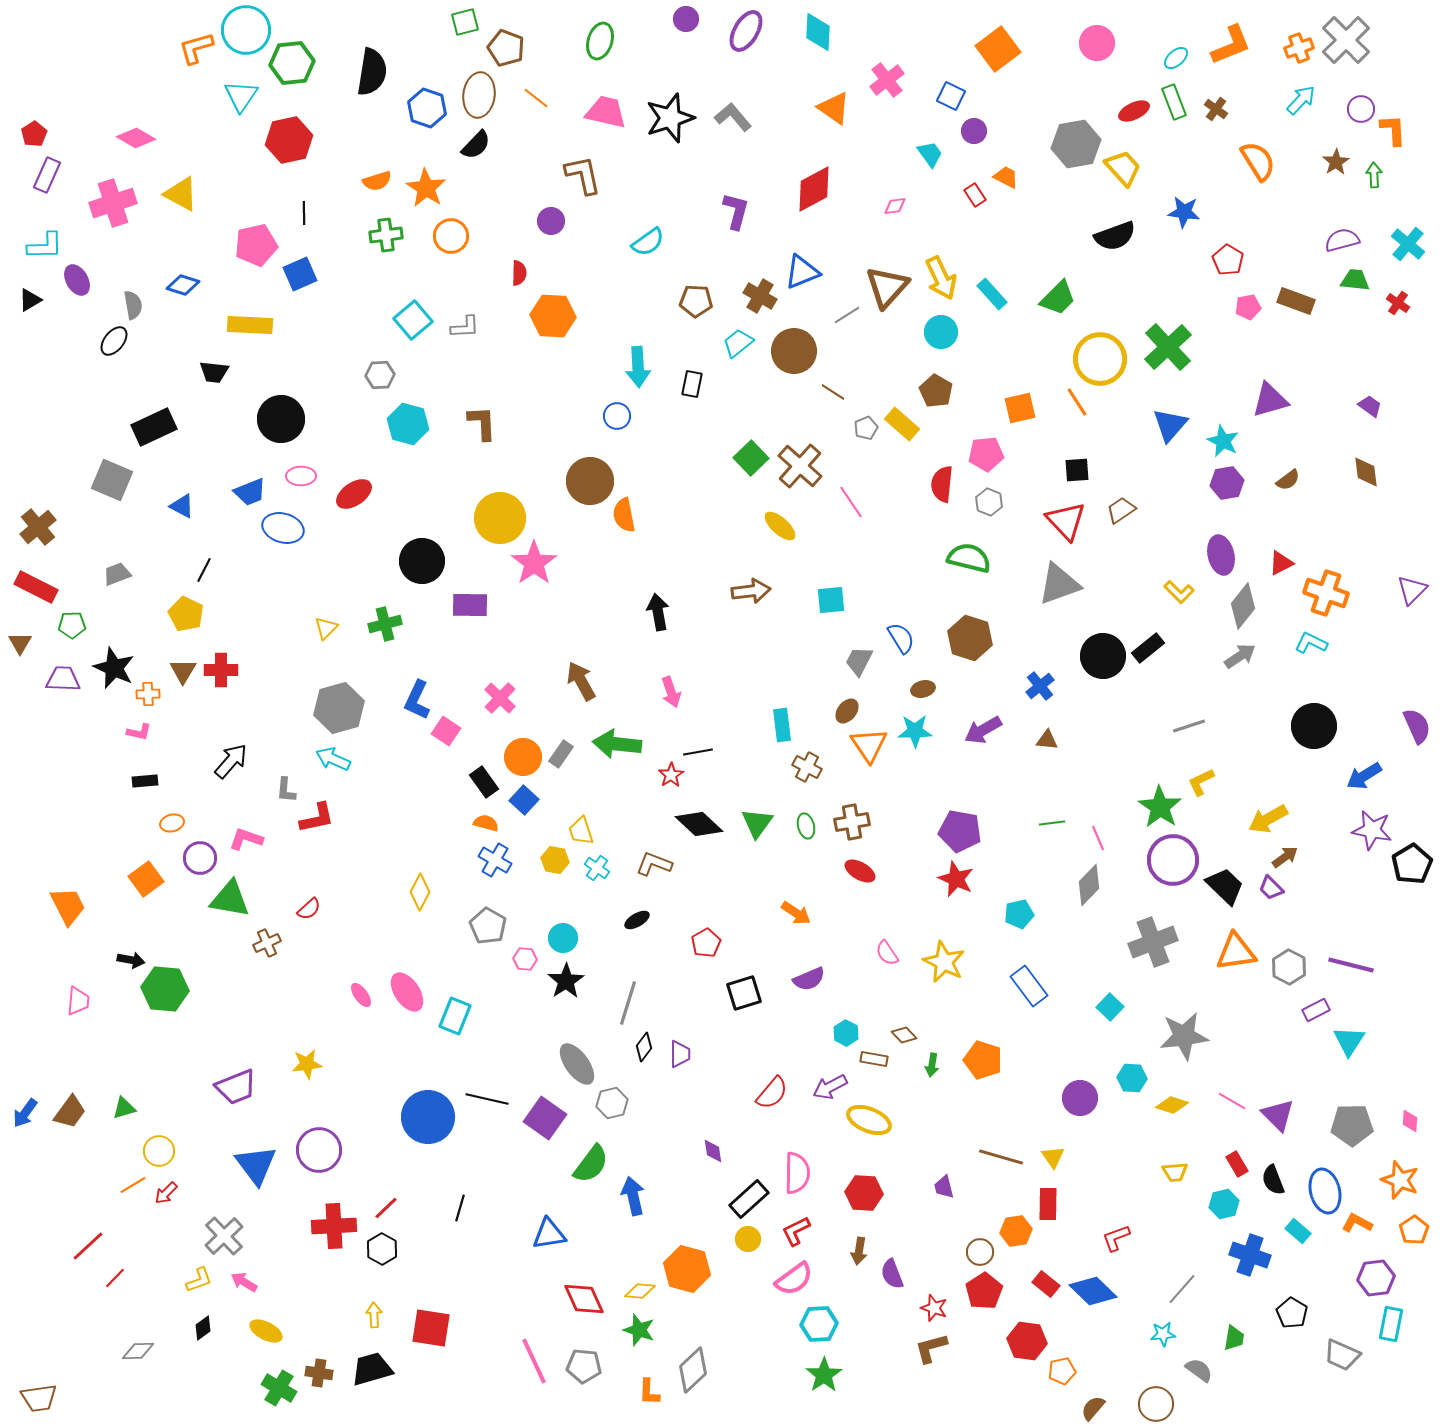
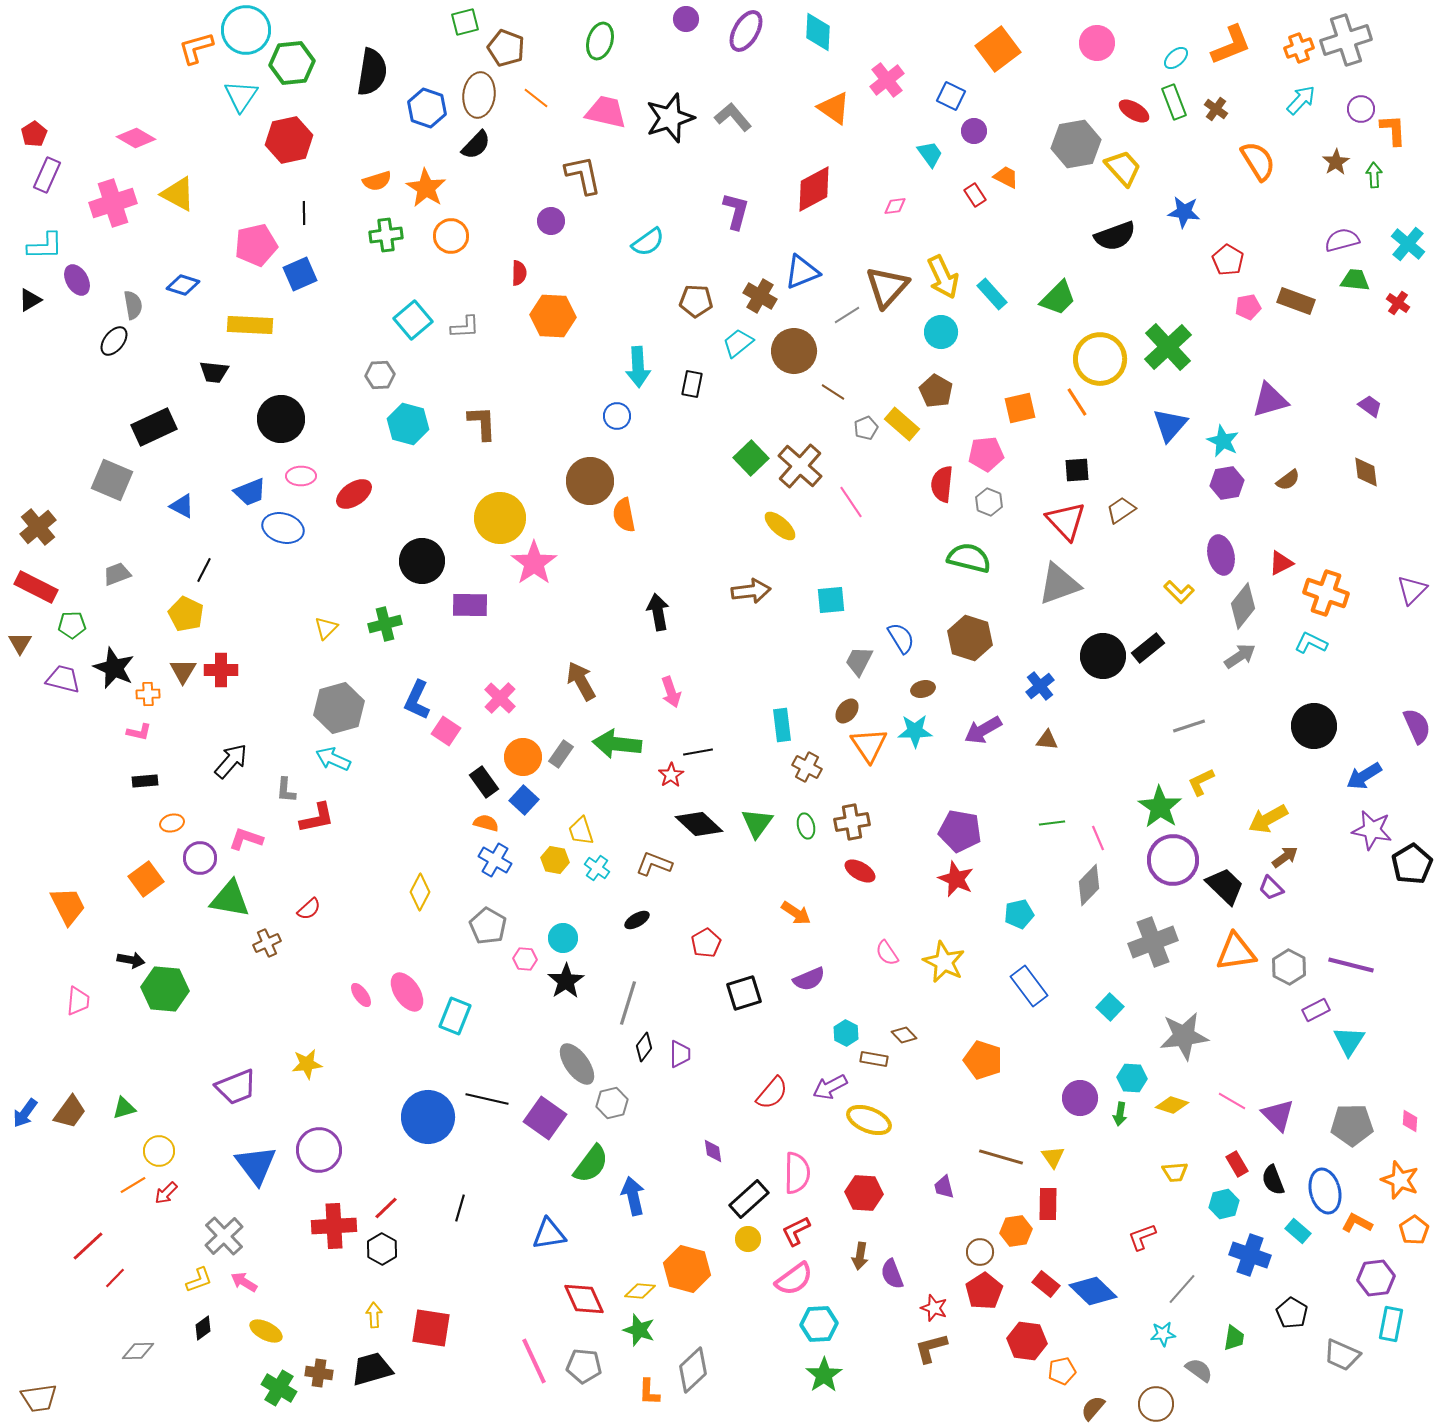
gray cross at (1346, 40): rotated 27 degrees clockwise
red ellipse at (1134, 111): rotated 56 degrees clockwise
yellow triangle at (181, 194): moved 3 px left
yellow arrow at (941, 278): moved 2 px right, 1 px up
purple trapezoid at (63, 679): rotated 12 degrees clockwise
green arrow at (932, 1065): moved 188 px right, 49 px down
red L-shape at (1116, 1238): moved 26 px right, 1 px up
brown arrow at (859, 1251): moved 1 px right, 5 px down
